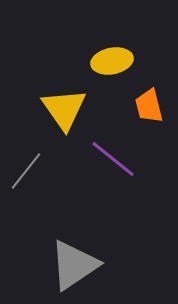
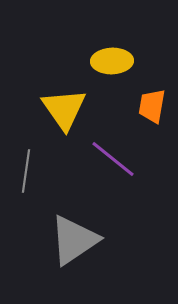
yellow ellipse: rotated 9 degrees clockwise
orange trapezoid: moved 3 px right; rotated 24 degrees clockwise
gray line: rotated 30 degrees counterclockwise
gray triangle: moved 25 px up
